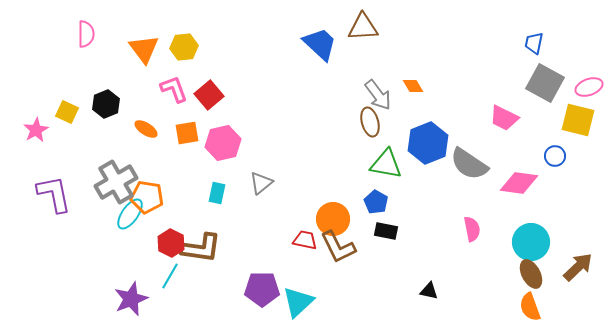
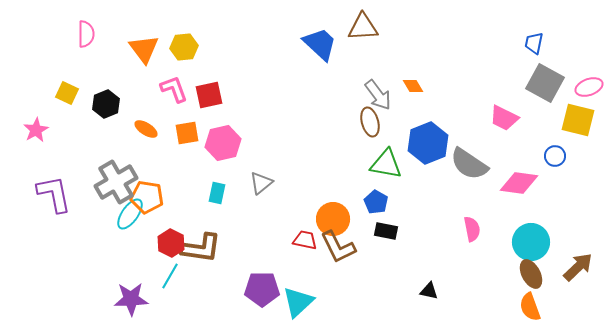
red square at (209, 95): rotated 28 degrees clockwise
yellow square at (67, 112): moved 19 px up
purple star at (131, 299): rotated 20 degrees clockwise
